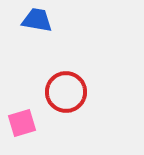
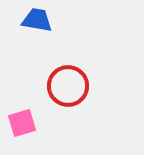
red circle: moved 2 px right, 6 px up
